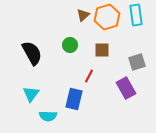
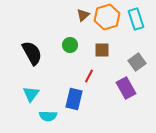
cyan rectangle: moved 4 px down; rotated 10 degrees counterclockwise
gray square: rotated 18 degrees counterclockwise
